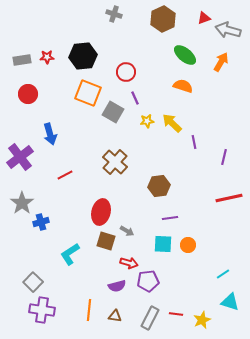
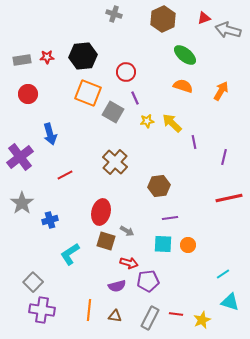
orange arrow at (221, 62): moved 29 px down
blue cross at (41, 222): moved 9 px right, 2 px up
